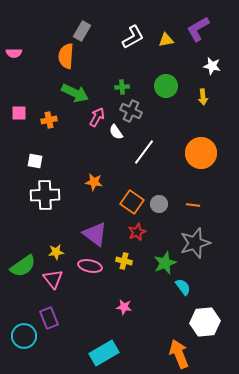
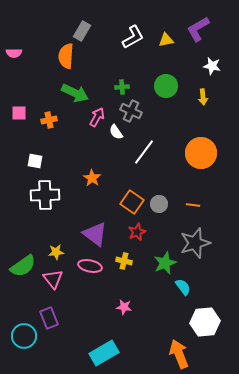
orange star: moved 2 px left, 4 px up; rotated 24 degrees clockwise
